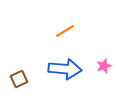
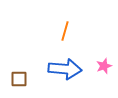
orange line: rotated 42 degrees counterclockwise
brown square: rotated 24 degrees clockwise
